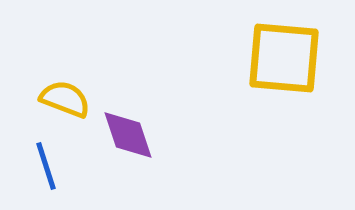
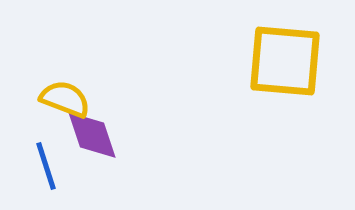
yellow square: moved 1 px right, 3 px down
purple diamond: moved 36 px left
